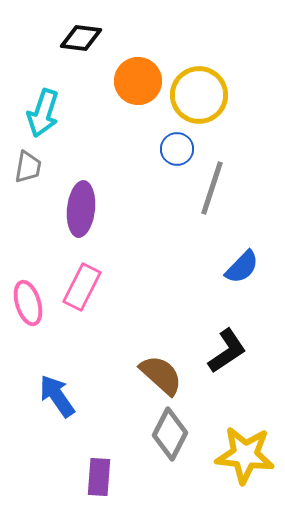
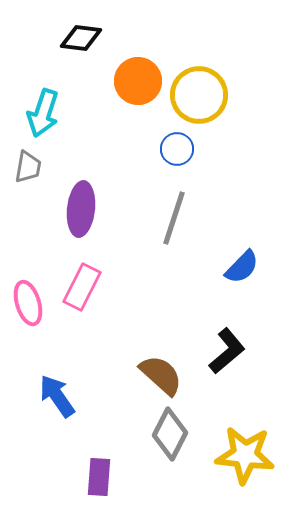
gray line: moved 38 px left, 30 px down
black L-shape: rotated 6 degrees counterclockwise
